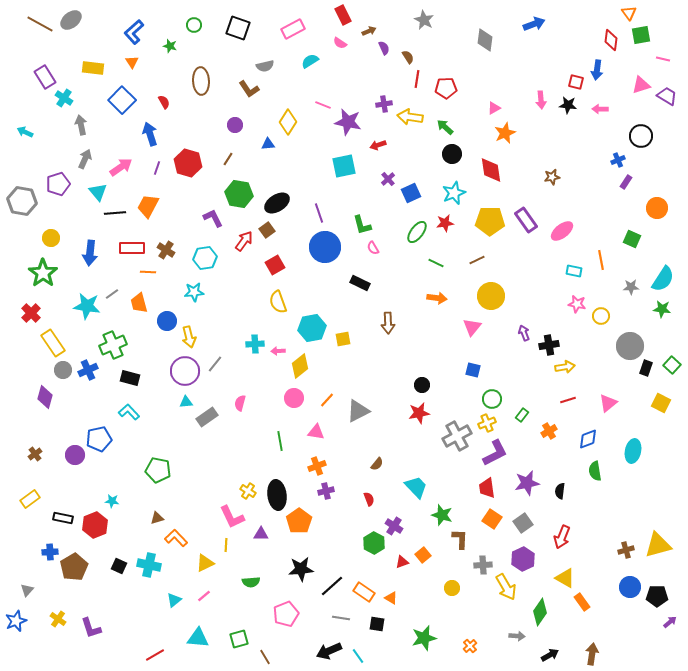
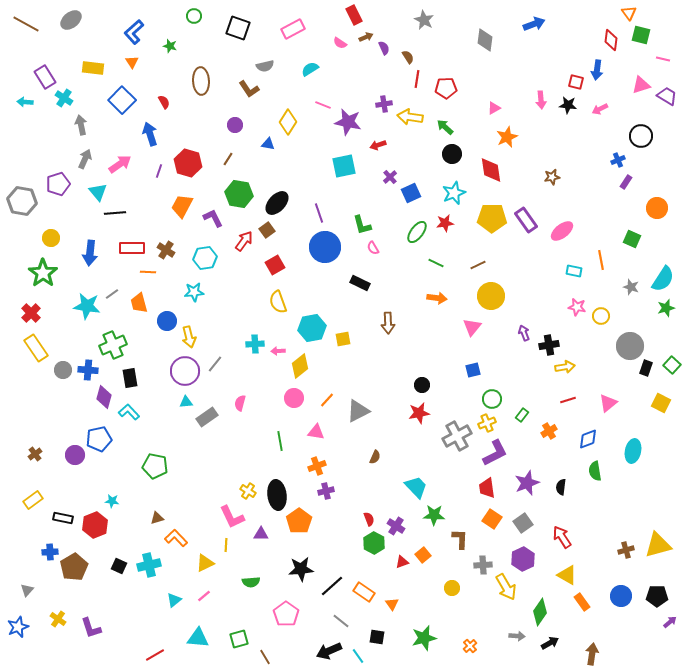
red rectangle at (343, 15): moved 11 px right
brown line at (40, 24): moved 14 px left
green circle at (194, 25): moved 9 px up
brown arrow at (369, 31): moved 3 px left, 6 px down
green square at (641, 35): rotated 24 degrees clockwise
cyan semicircle at (310, 61): moved 8 px down
pink arrow at (600, 109): rotated 28 degrees counterclockwise
cyan arrow at (25, 132): moved 30 px up; rotated 21 degrees counterclockwise
orange star at (505, 133): moved 2 px right, 4 px down
blue triangle at (268, 144): rotated 16 degrees clockwise
pink arrow at (121, 167): moved 1 px left, 3 px up
purple line at (157, 168): moved 2 px right, 3 px down
purple cross at (388, 179): moved 2 px right, 2 px up
black ellipse at (277, 203): rotated 15 degrees counterclockwise
orange trapezoid at (148, 206): moved 34 px right
yellow pentagon at (490, 221): moved 2 px right, 3 px up
brown line at (477, 260): moved 1 px right, 5 px down
gray star at (631, 287): rotated 21 degrees clockwise
pink star at (577, 304): moved 3 px down
green star at (662, 309): moved 4 px right, 1 px up; rotated 24 degrees counterclockwise
yellow rectangle at (53, 343): moved 17 px left, 5 px down
blue cross at (88, 370): rotated 30 degrees clockwise
blue square at (473, 370): rotated 28 degrees counterclockwise
black rectangle at (130, 378): rotated 66 degrees clockwise
purple diamond at (45, 397): moved 59 px right
brown semicircle at (377, 464): moved 2 px left, 7 px up; rotated 16 degrees counterclockwise
green pentagon at (158, 470): moved 3 px left, 4 px up
purple star at (527, 483): rotated 10 degrees counterclockwise
black semicircle at (560, 491): moved 1 px right, 4 px up
yellow rectangle at (30, 499): moved 3 px right, 1 px down
red semicircle at (369, 499): moved 20 px down
green star at (442, 515): moved 8 px left; rotated 15 degrees counterclockwise
purple cross at (394, 526): moved 2 px right
red arrow at (562, 537): rotated 125 degrees clockwise
cyan cross at (149, 565): rotated 25 degrees counterclockwise
yellow triangle at (565, 578): moved 2 px right, 3 px up
blue circle at (630, 587): moved 9 px left, 9 px down
orange triangle at (391, 598): moved 1 px right, 6 px down; rotated 24 degrees clockwise
pink pentagon at (286, 614): rotated 15 degrees counterclockwise
gray line at (341, 618): moved 3 px down; rotated 30 degrees clockwise
blue star at (16, 621): moved 2 px right, 6 px down
black square at (377, 624): moved 13 px down
black arrow at (550, 655): moved 12 px up
